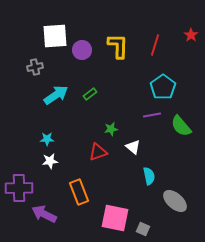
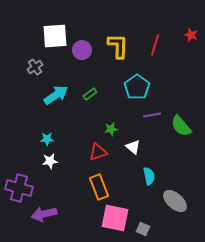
red star: rotated 16 degrees counterclockwise
gray cross: rotated 21 degrees counterclockwise
cyan pentagon: moved 26 px left
purple cross: rotated 16 degrees clockwise
orange rectangle: moved 20 px right, 5 px up
purple arrow: rotated 40 degrees counterclockwise
